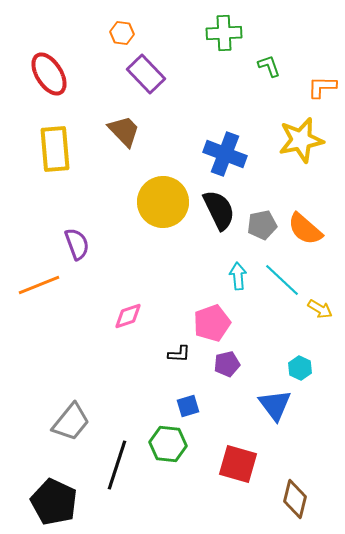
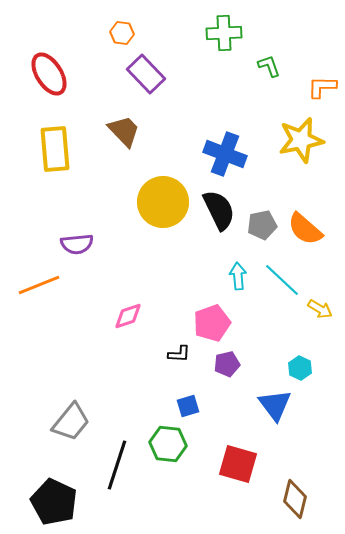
purple semicircle: rotated 104 degrees clockwise
